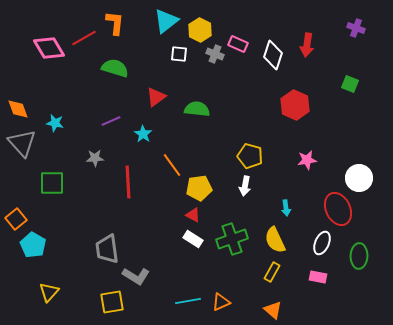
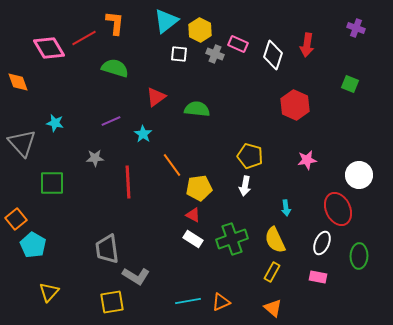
orange diamond at (18, 109): moved 27 px up
white circle at (359, 178): moved 3 px up
orange triangle at (273, 310): moved 2 px up
